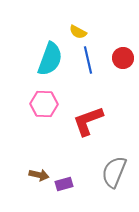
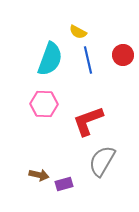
red circle: moved 3 px up
gray semicircle: moved 12 px left, 11 px up; rotated 8 degrees clockwise
